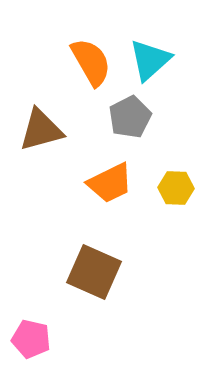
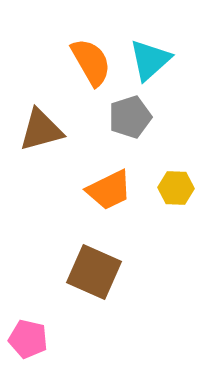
gray pentagon: rotated 9 degrees clockwise
orange trapezoid: moved 1 px left, 7 px down
pink pentagon: moved 3 px left
